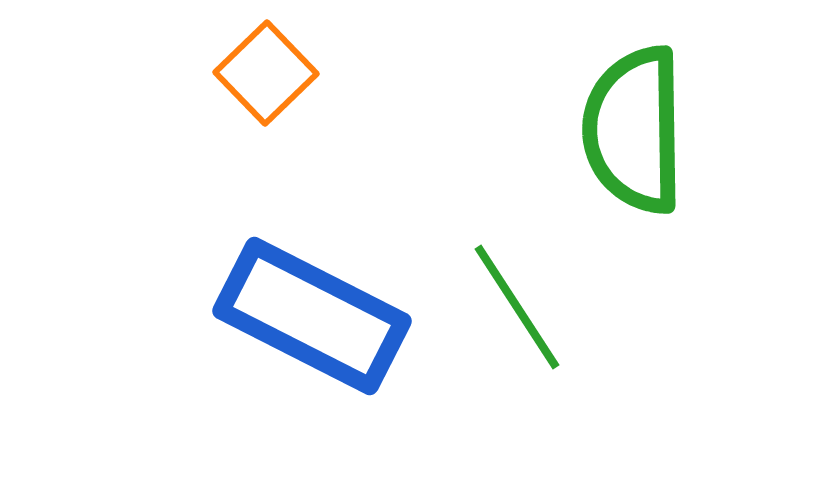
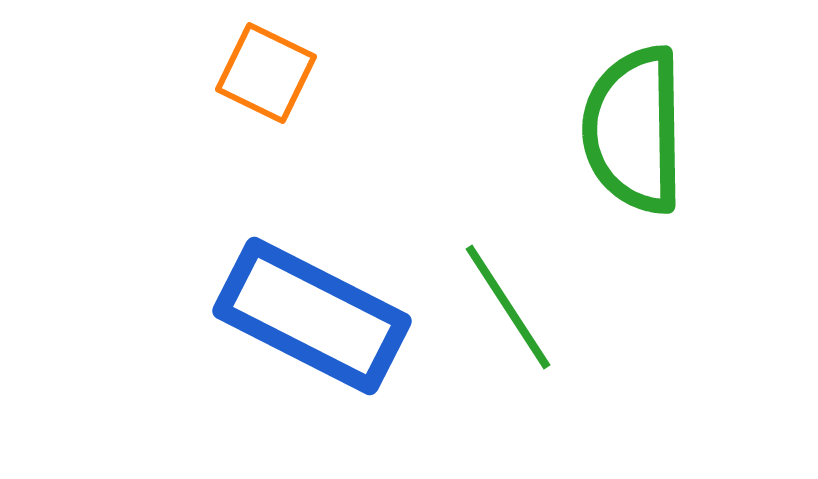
orange square: rotated 20 degrees counterclockwise
green line: moved 9 px left
